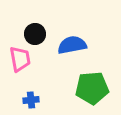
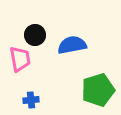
black circle: moved 1 px down
green pentagon: moved 6 px right, 2 px down; rotated 12 degrees counterclockwise
